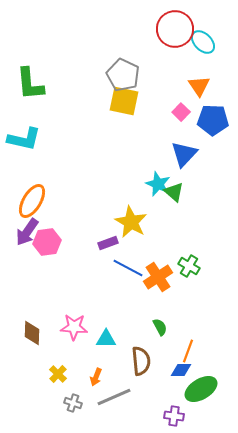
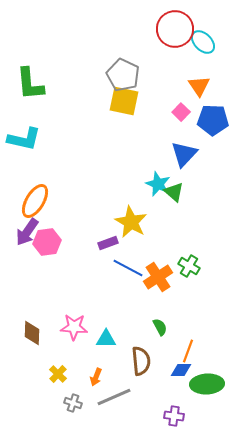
orange ellipse: moved 3 px right
green ellipse: moved 6 px right, 5 px up; rotated 28 degrees clockwise
